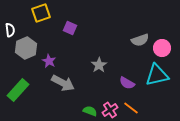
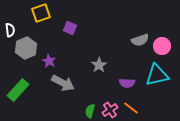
pink circle: moved 2 px up
purple semicircle: rotated 28 degrees counterclockwise
green semicircle: rotated 96 degrees counterclockwise
